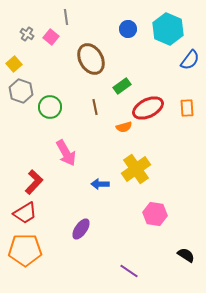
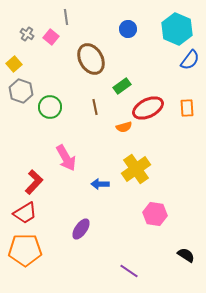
cyan hexagon: moved 9 px right
pink arrow: moved 5 px down
